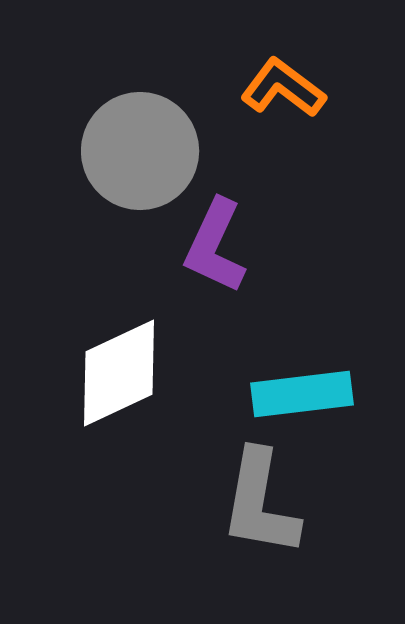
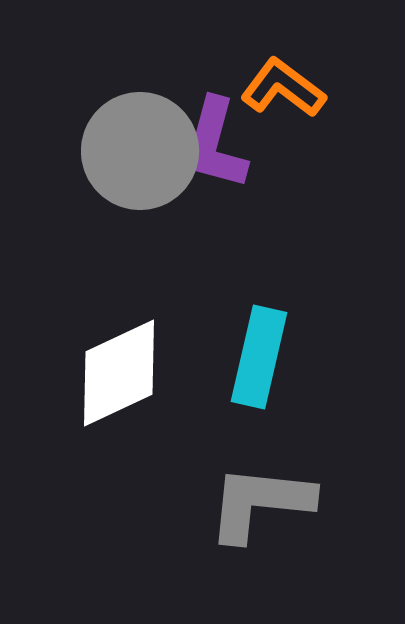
purple L-shape: moved 102 px up; rotated 10 degrees counterclockwise
cyan rectangle: moved 43 px left, 37 px up; rotated 70 degrees counterclockwise
gray L-shape: rotated 86 degrees clockwise
